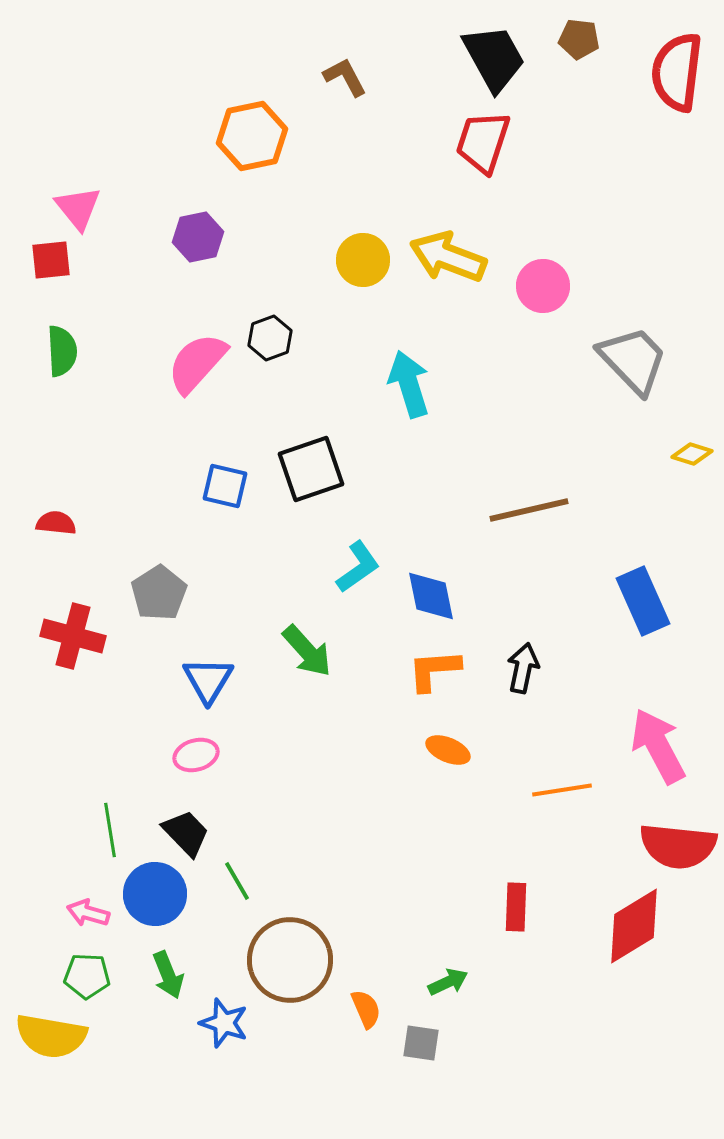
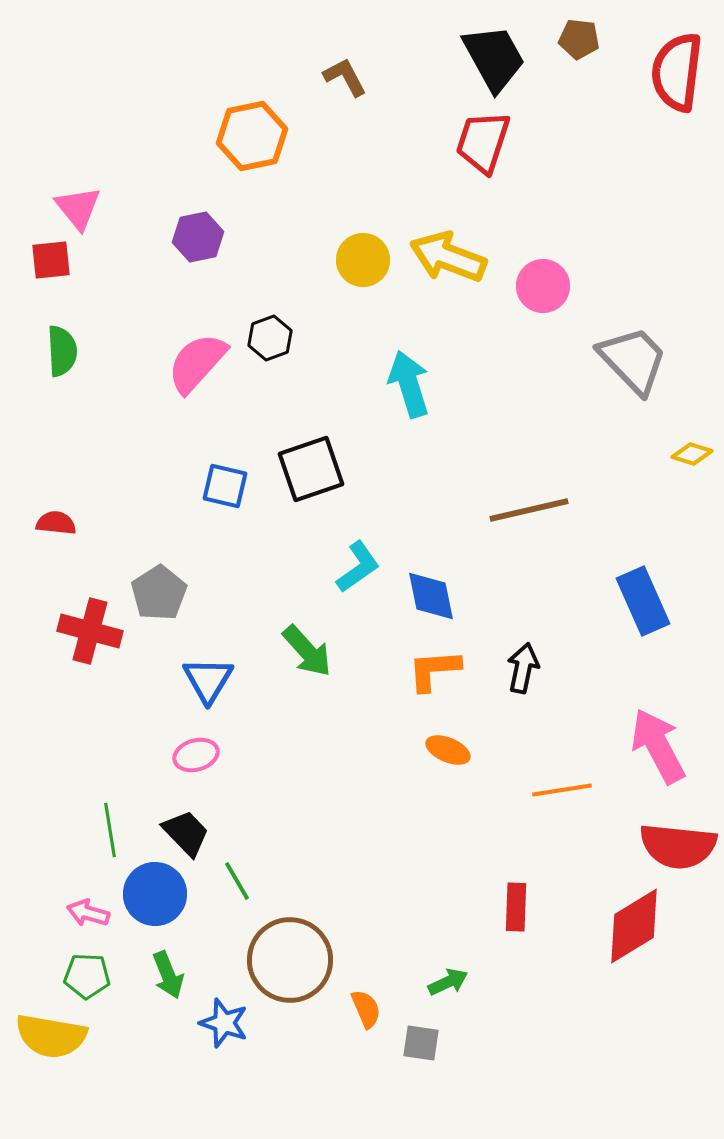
red cross at (73, 636): moved 17 px right, 5 px up
